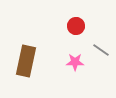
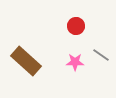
gray line: moved 5 px down
brown rectangle: rotated 60 degrees counterclockwise
